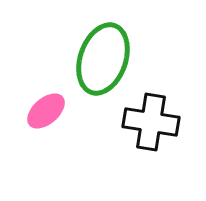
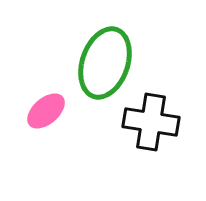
green ellipse: moved 2 px right, 4 px down
